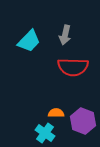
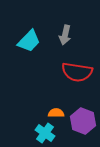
red semicircle: moved 4 px right, 5 px down; rotated 8 degrees clockwise
